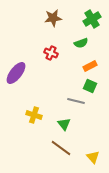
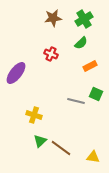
green cross: moved 8 px left
green semicircle: rotated 24 degrees counterclockwise
red cross: moved 1 px down
green square: moved 6 px right, 8 px down
green triangle: moved 24 px left, 17 px down; rotated 24 degrees clockwise
yellow triangle: rotated 40 degrees counterclockwise
